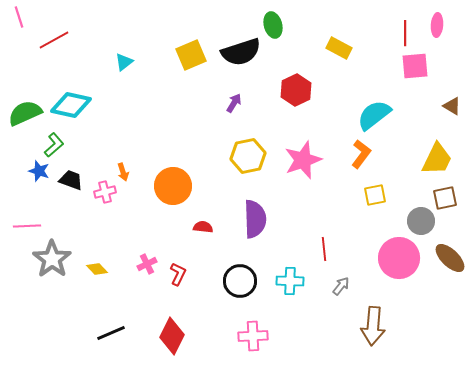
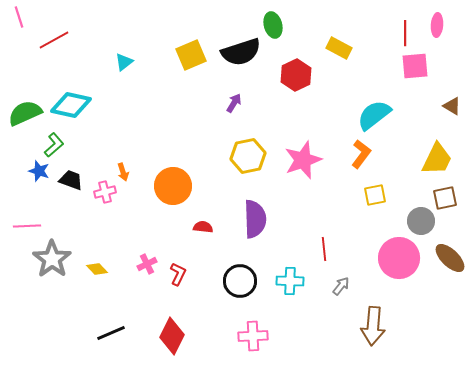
red hexagon at (296, 90): moved 15 px up
